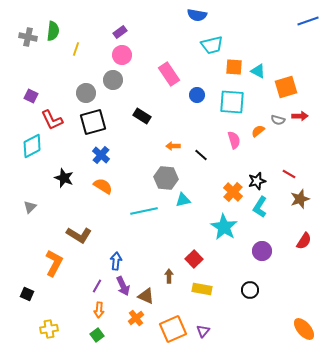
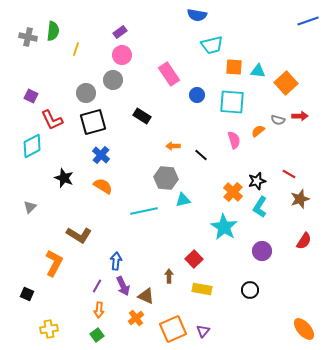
cyan triangle at (258, 71): rotated 21 degrees counterclockwise
orange square at (286, 87): moved 4 px up; rotated 25 degrees counterclockwise
